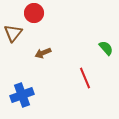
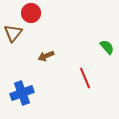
red circle: moved 3 px left
green semicircle: moved 1 px right, 1 px up
brown arrow: moved 3 px right, 3 px down
blue cross: moved 2 px up
